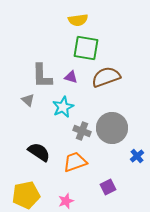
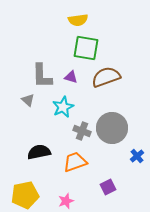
black semicircle: rotated 45 degrees counterclockwise
yellow pentagon: moved 1 px left
